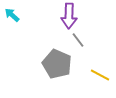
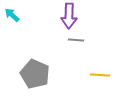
gray line: moved 2 px left; rotated 49 degrees counterclockwise
gray pentagon: moved 22 px left, 10 px down
yellow line: rotated 24 degrees counterclockwise
